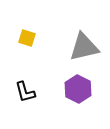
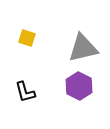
gray triangle: moved 1 px left, 1 px down
purple hexagon: moved 1 px right, 3 px up
